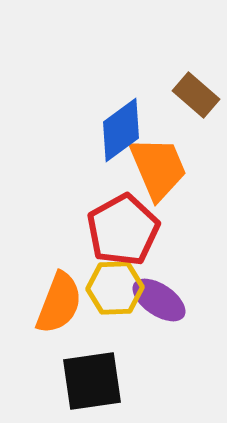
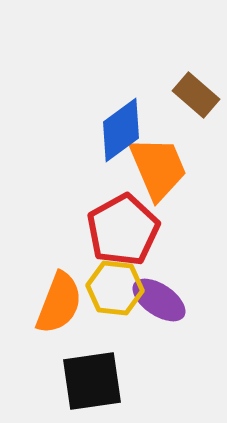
yellow hexagon: rotated 8 degrees clockwise
